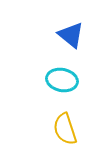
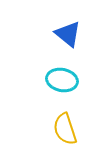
blue triangle: moved 3 px left, 1 px up
